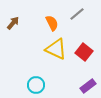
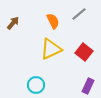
gray line: moved 2 px right
orange semicircle: moved 1 px right, 2 px up
yellow triangle: moved 5 px left; rotated 50 degrees counterclockwise
purple rectangle: rotated 28 degrees counterclockwise
